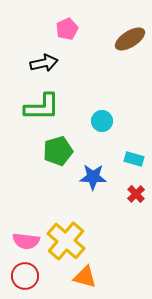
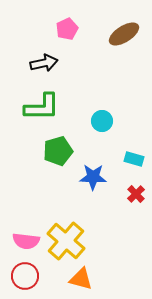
brown ellipse: moved 6 px left, 5 px up
orange triangle: moved 4 px left, 2 px down
